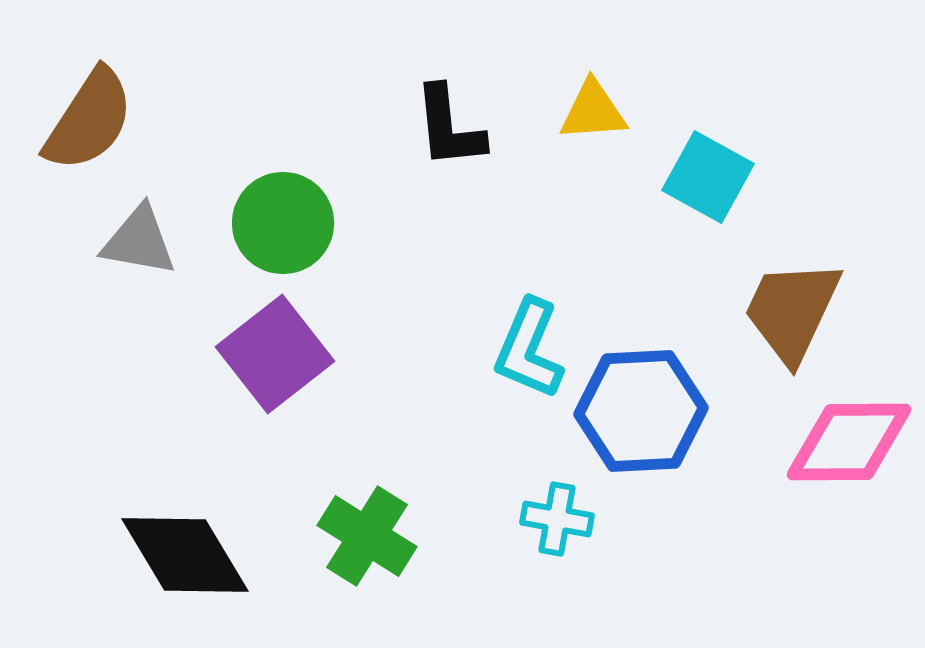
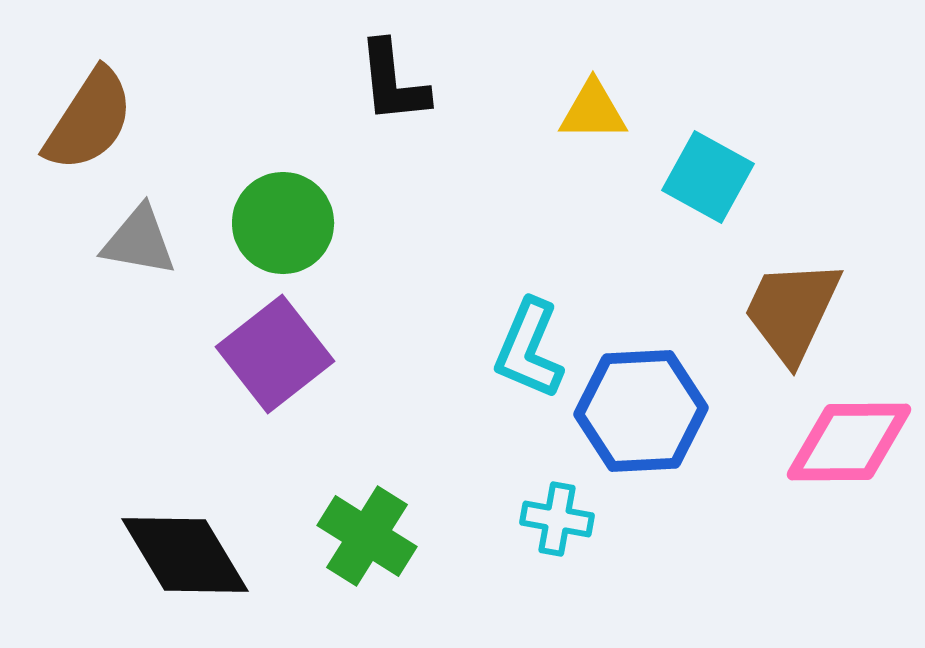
yellow triangle: rotated 4 degrees clockwise
black L-shape: moved 56 px left, 45 px up
